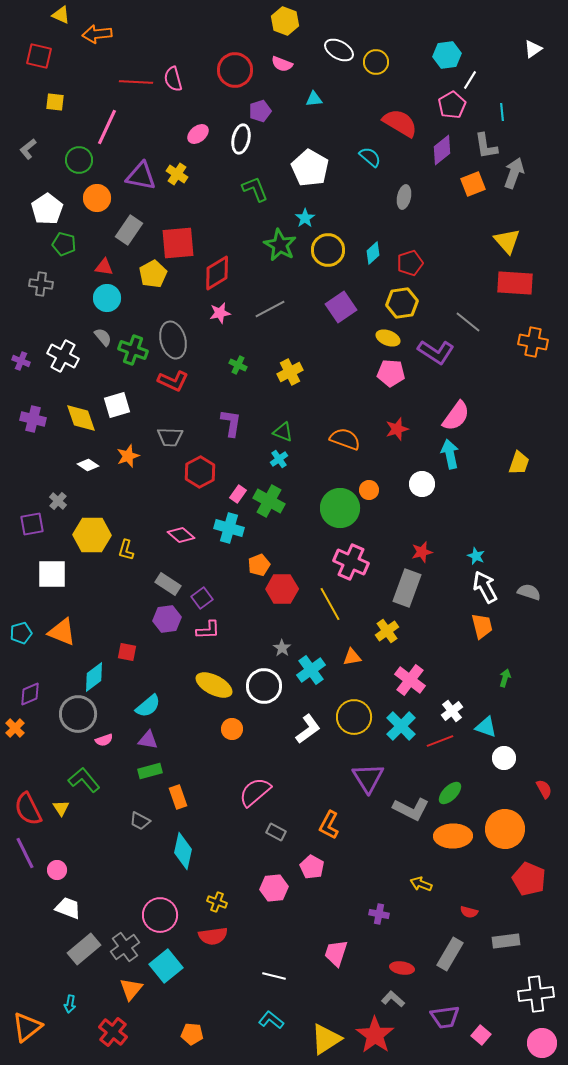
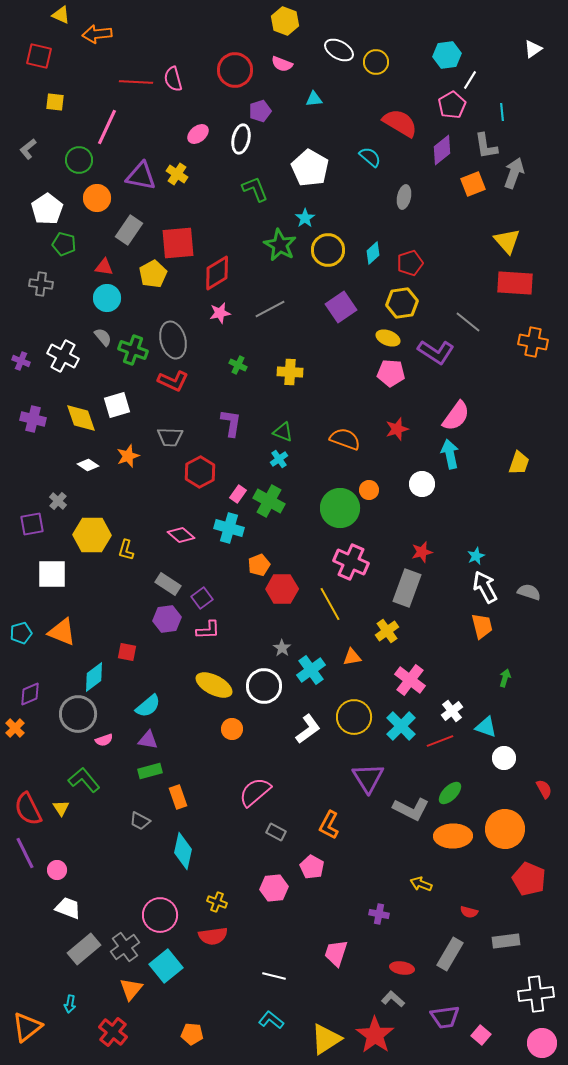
yellow cross at (290, 372): rotated 30 degrees clockwise
cyan star at (476, 556): rotated 24 degrees clockwise
